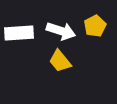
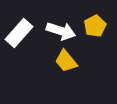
white rectangle: rotated 44 degrees counterclockwise
yellow trapezoid: moved 6 px right
